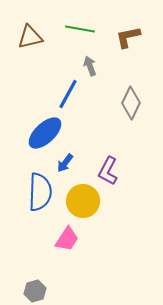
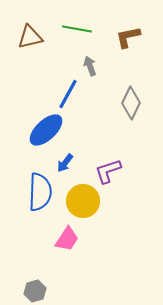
green line: moved 3 px left
blue ellipse: moved 1 px right, 3 px up
purple L-shape: rotated 44 degrees clockwise
